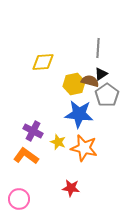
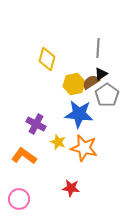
yellow diamond: moved 4 px right, 3 px up; rotated 70 degrees counterclockwise
brown semicircle: moved 1 px right, 1 px down; rotated 48 degrees counterclockwise
purple cross: moved 3 px right, 7 px up
orange L-shape: moved 2 px left
